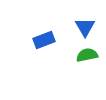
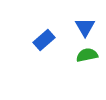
blue rectangle: rotated 20 degrees counterclockwise
